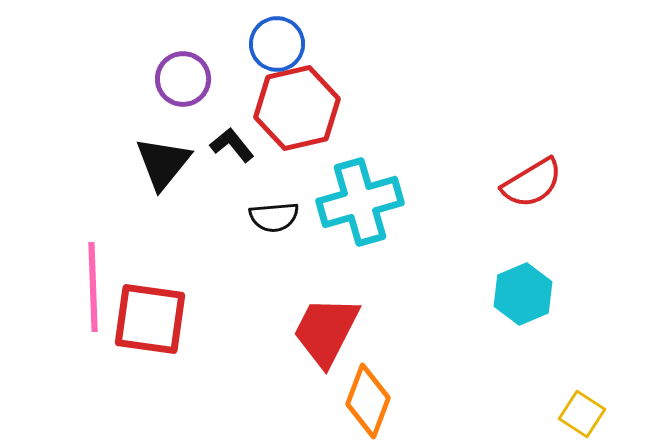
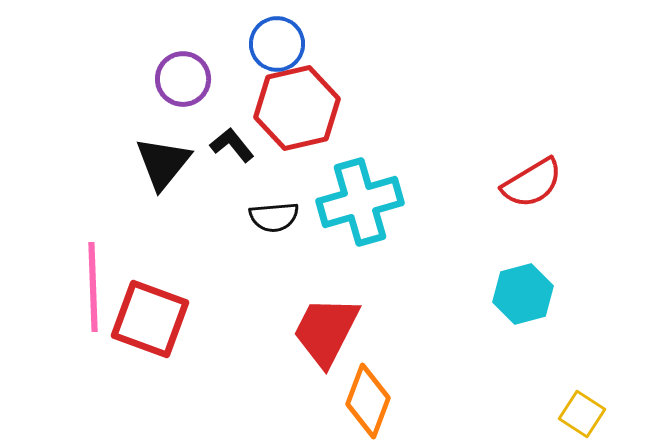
cyan hexagon: rotated 8 degrees clockwise
red square: rotated 12 degrees clockwise
